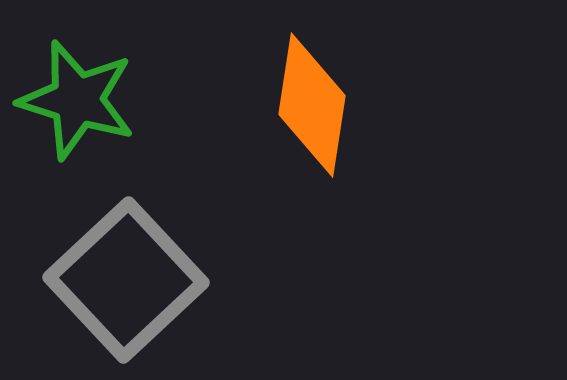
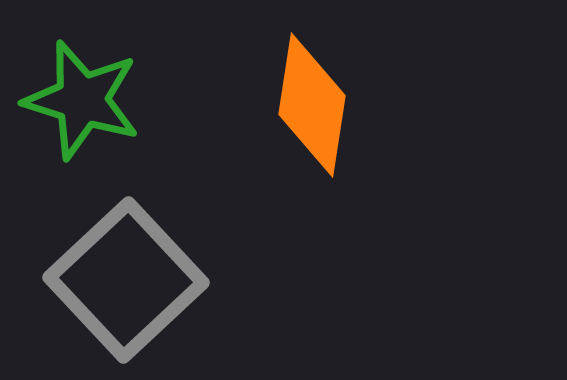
green star: moved 5 px right
